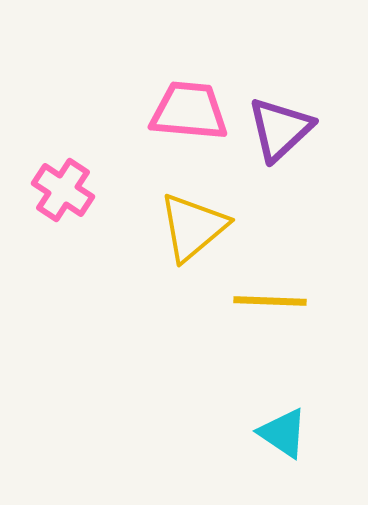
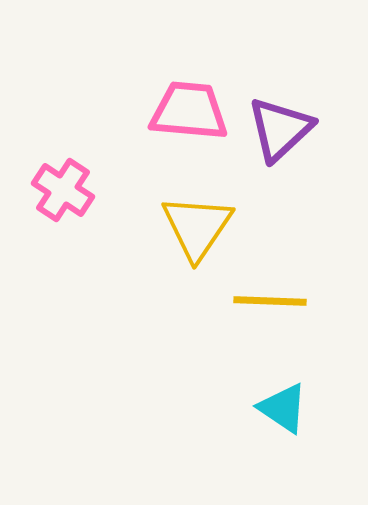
yellow triangle: moved 4 px right; rotated 16 degrees counterclockwise
cyan triangle: moved 25 px up
